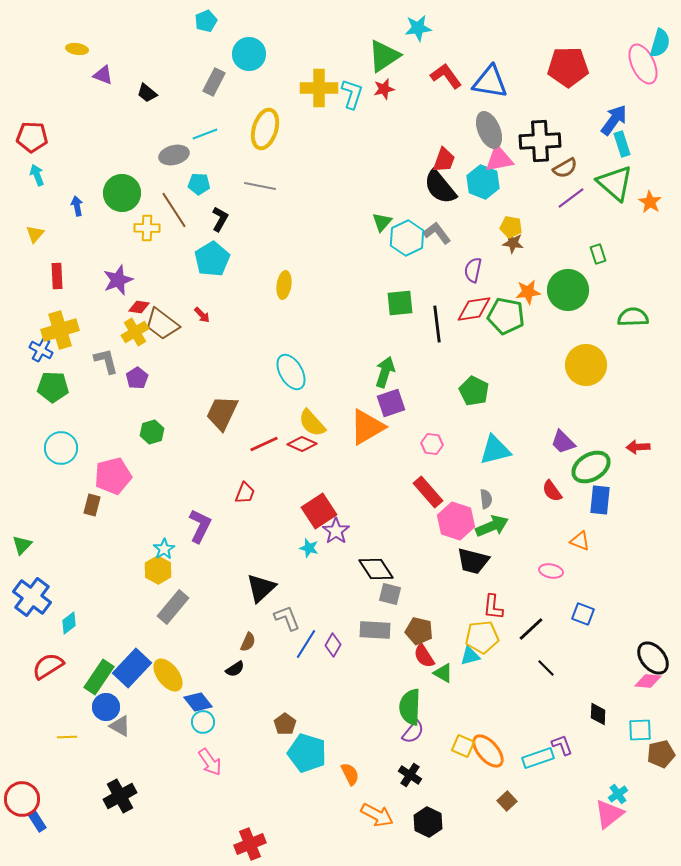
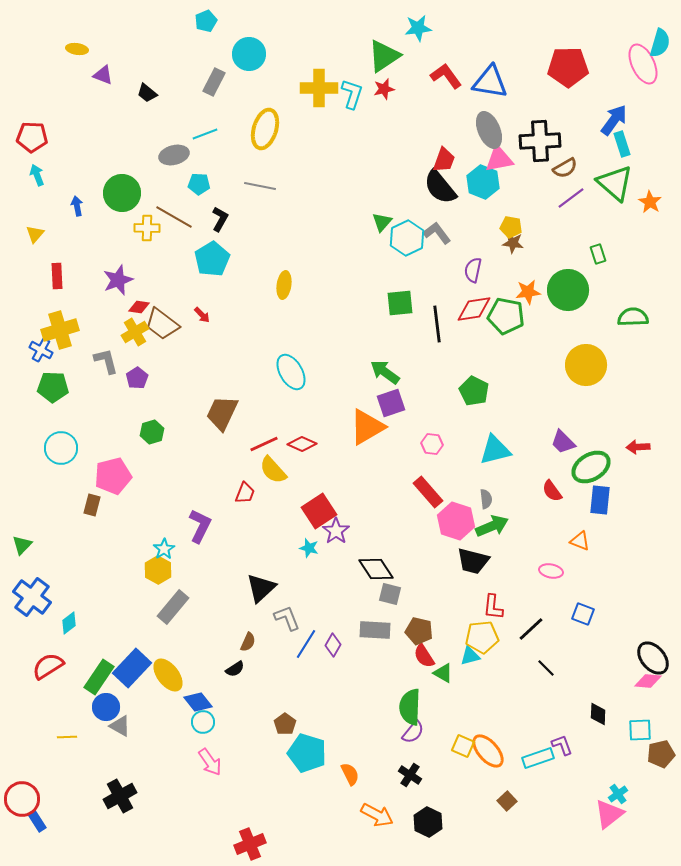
brown line at (174, 210): moved 7 px down; rotated 27 degrees counterclockwise
green arrow at (385, 372): rotated 72 degrees counterclockwise
yellow semicircle at (312, 423): moved 39 px left, 47 px down
